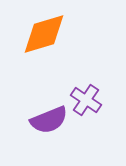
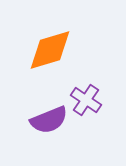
orange diamond: moved 6 px right, 16 px down
